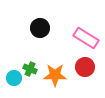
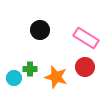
black circle: moved 2 px down
green cross: rotated 24 degrees counterclockwise
orange star: moved 1 px right, 2 px down; rotated 15 degrees clockwise
